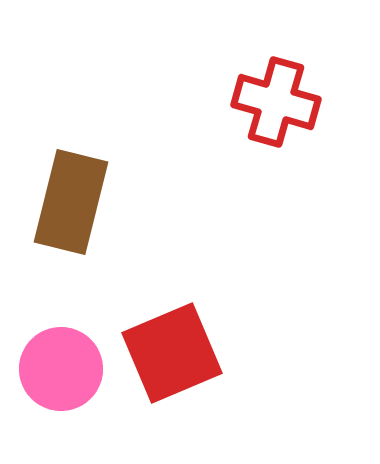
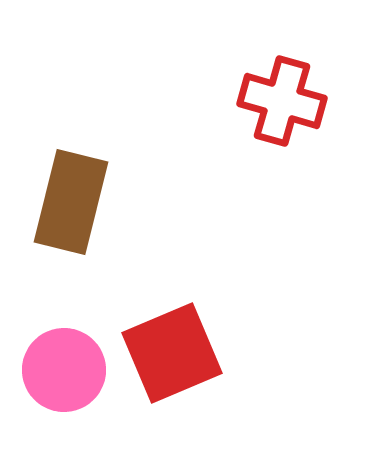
red cross: moved 6 px right, 1 px up
pink circle: moved 3 px right, 1 px down
